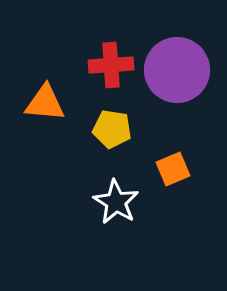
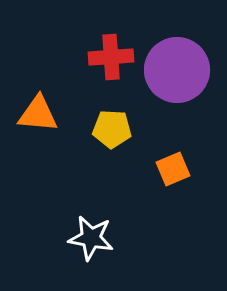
red cross: moved 8 px up
orange triangle: moved 7 px left, 11 px down
yellow pentagon: rotated 6 degrees counterclockwise
white star: moved 25 px left, 36 px down; rotated 21 degrees counterclockwise
